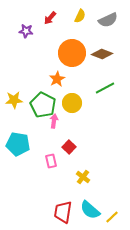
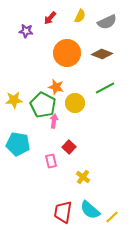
gray semicircle: moved 1 px left, 2 px down
orange circle: moved 5 px left
orange star: moved 1 px left, 8 px down; rotated 28 degrees counterclockwise
yellow circle: moved 3 px right
